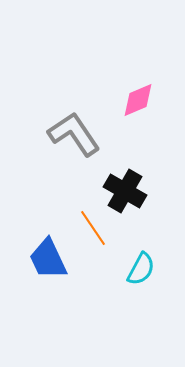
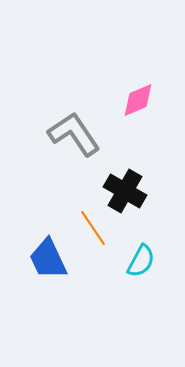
cyan semicircle: moved 8 px up
